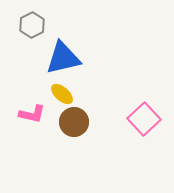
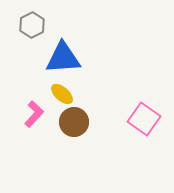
blue triangle: rotated 9 degrees clockwise
pink L-shape: moved 2 px right; rotated 60 degrees counterclockwise
pink square: rotated 12 degrees counterclockwise
